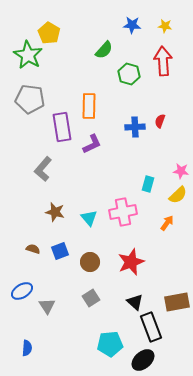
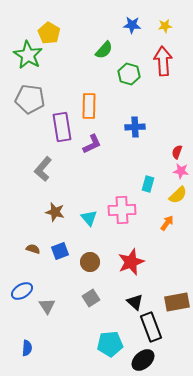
yellow star: rotated 16 degrees counterclockwise
red semicircle: moved 17 px right, 31 px down
pink cross: moved 1 px left, 2 px up; rotated 8 degrees clockwise
